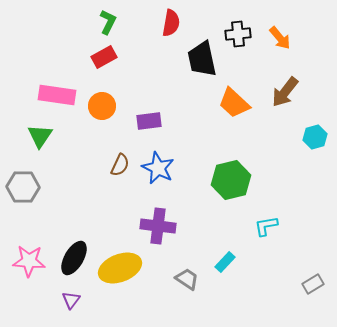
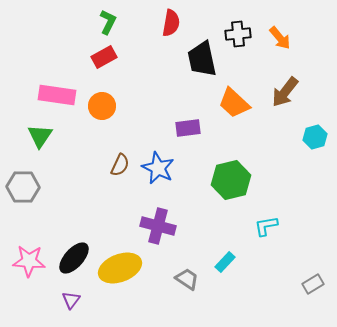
purple rectangle: moved 39 px right, 7 px down
purple cross: rotated 8 degrees clockwise
black ellipse: rotated 12 degrees clockwise
